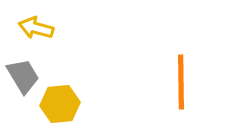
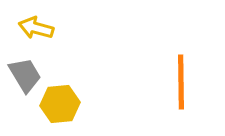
gray trapezoid: moved 2 px right, 1 px up
